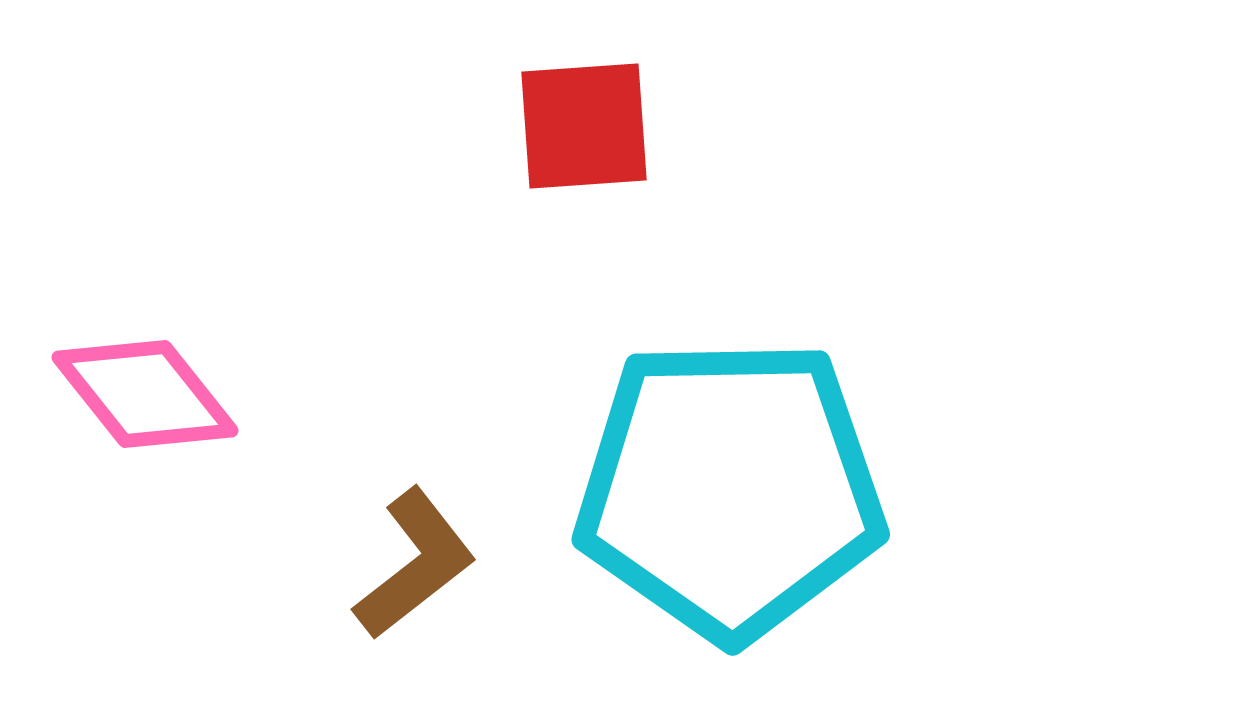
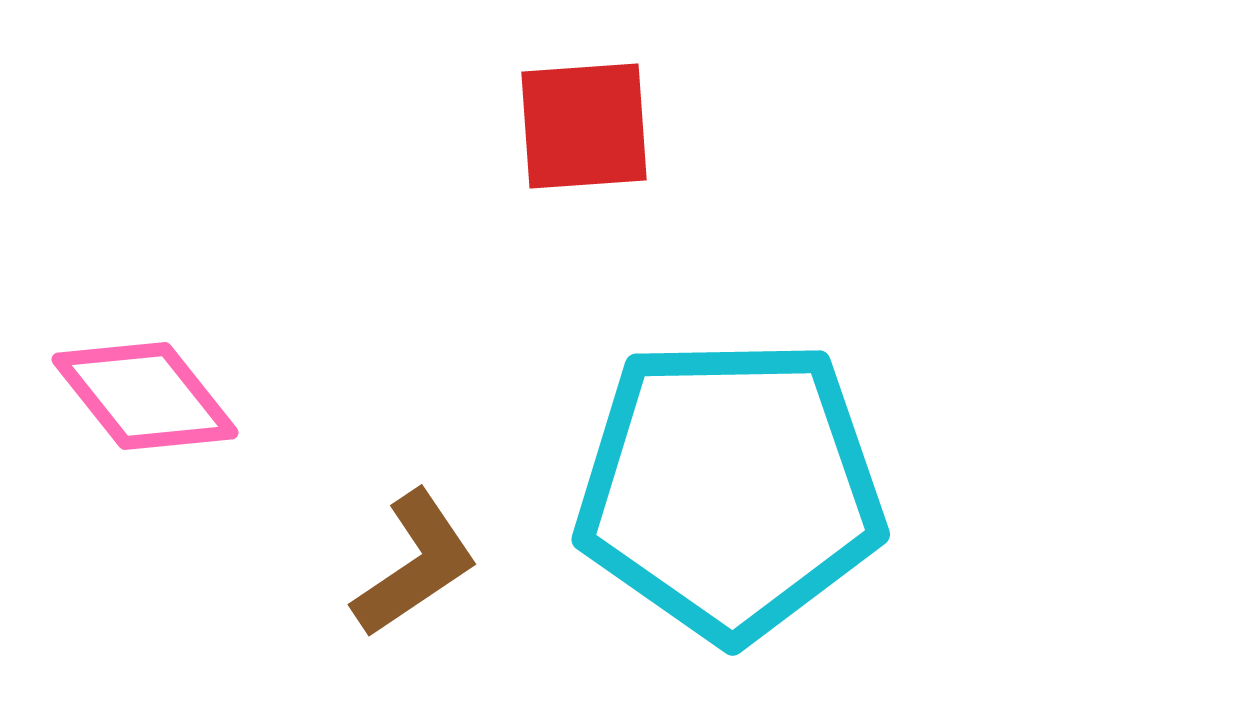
pink diamond: moved 2 px down
brown L-shape: rotated 4 degrees clockwise
